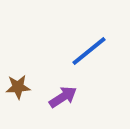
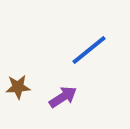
blue line: moved 1 px up
